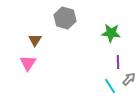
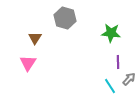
brown triangle: moved 2 px up
